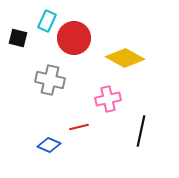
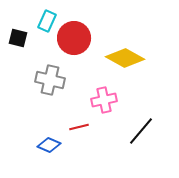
pink cross: moved 4 px left, 1 px down
black line: rotated 28 degrees clockwise
